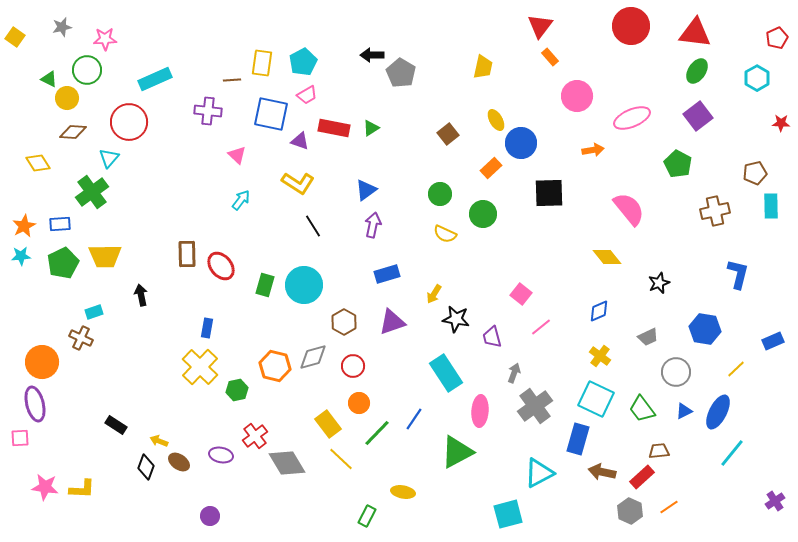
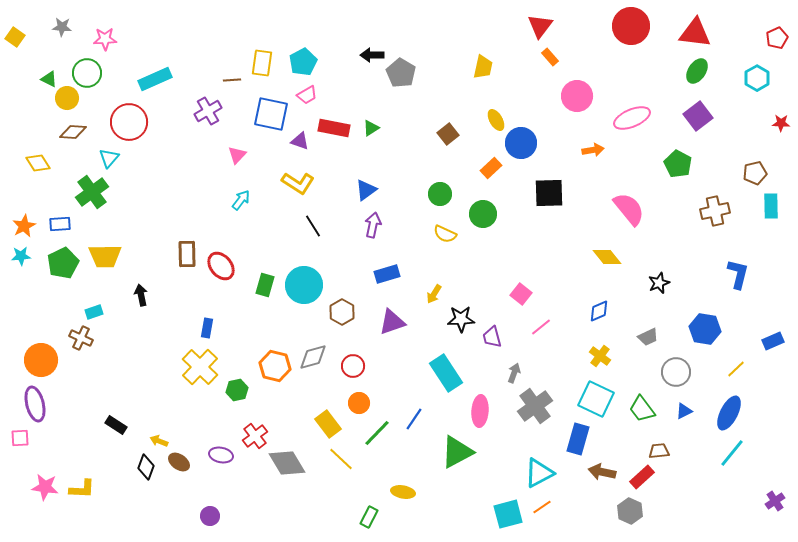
gray star at (62, 27): rotated 18 degrees clockwise
green circle at (87, 70): moved 3 px down
purple cross at (208, 111): rotated 36 degrees counterclockwise
pink triangle at (237, 155): rotated 30 degrees clockwise
black star at (456, 319): moved 5 px right; rotated 12 degrees counterclockwise
brown hexagon at (344, 322): moved 2 px left, 10 px up
orange circle at (42, 362): moved 1 px left, 2 px up
blue ellipse at (718, 412): moved 11 px right, 1 px down
orange line at (669, 507): moved 127 px left
green rectangle at (367, 516): moved 2 px right, 1 px down
